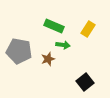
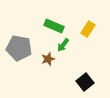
green arrow: rotated 120 degrees clockwise
gray pentagon: moved 3 px up
